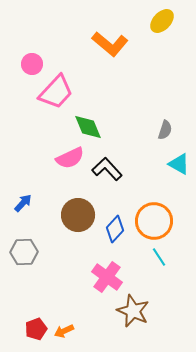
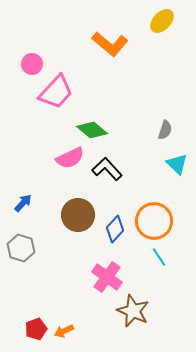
green diamond: moved 4 px right, 3 px down; rotated 28 degrees counterclockwise
cyan triangle: moved 2 px left; rotated 15 degrees clockwise
gray hexagon: moved 3 px left, 4 px up; rotated 20 degrees clockwise
